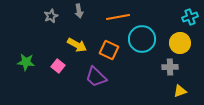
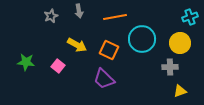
orange line: moved 3 px left
purple trapezoid: moved 8 px right, 2 px down
